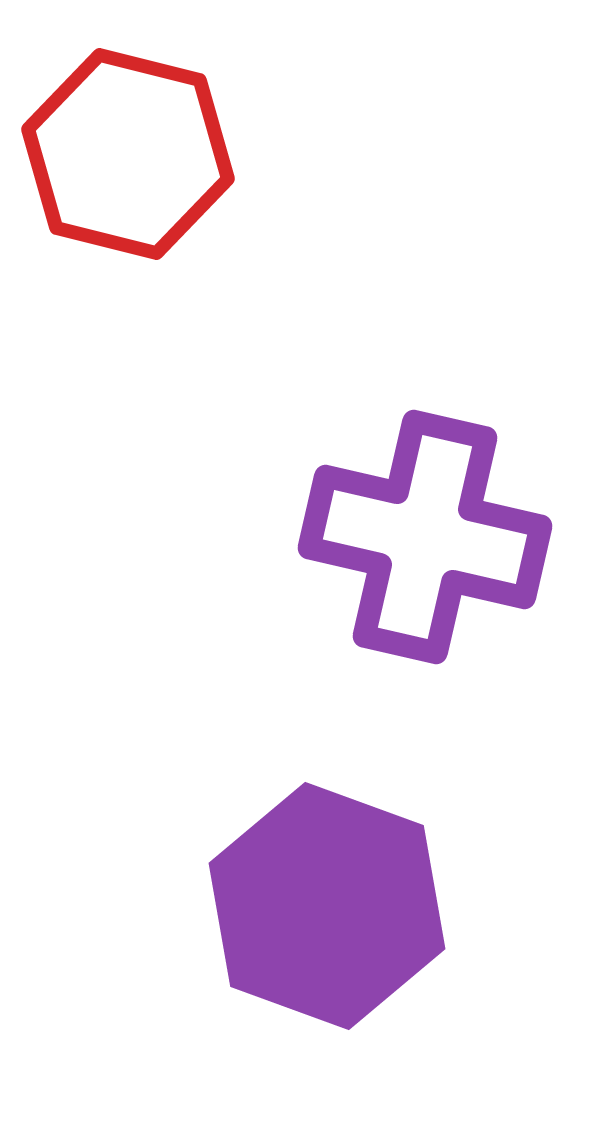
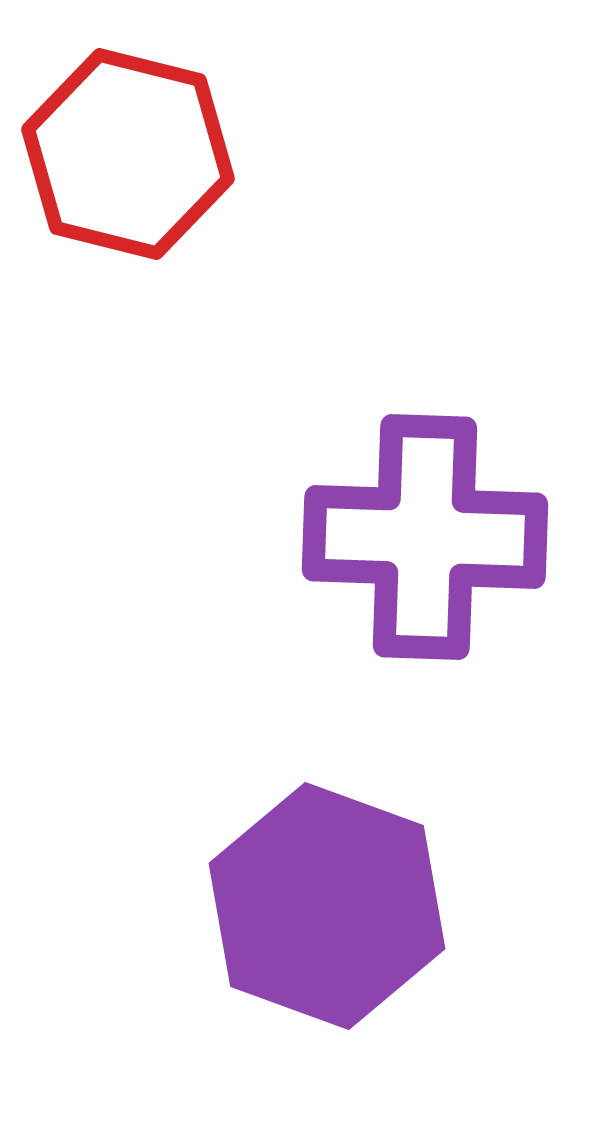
purple cross: rotated 11 degrees counterclockwise
